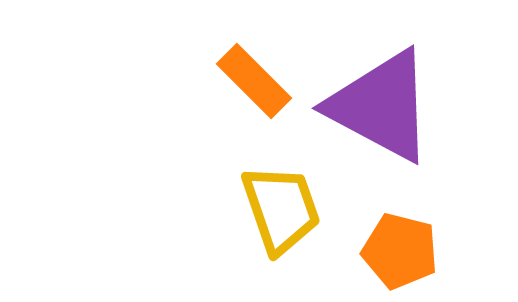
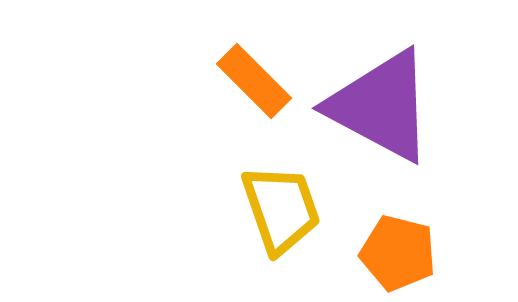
orange pentagon: moved 2 px left, 2 px down
